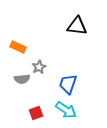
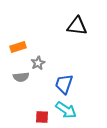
orange rectangle: rotated 42 degrees counterclockwise
gray star: moved 1 px left, 4 px up
gray semicircle: moved 1 px left, 2 px up
blue trapezoid: moved 4 px left
red square: moved 6 px right, 4 px down; rotated 24 degrees clockwise
